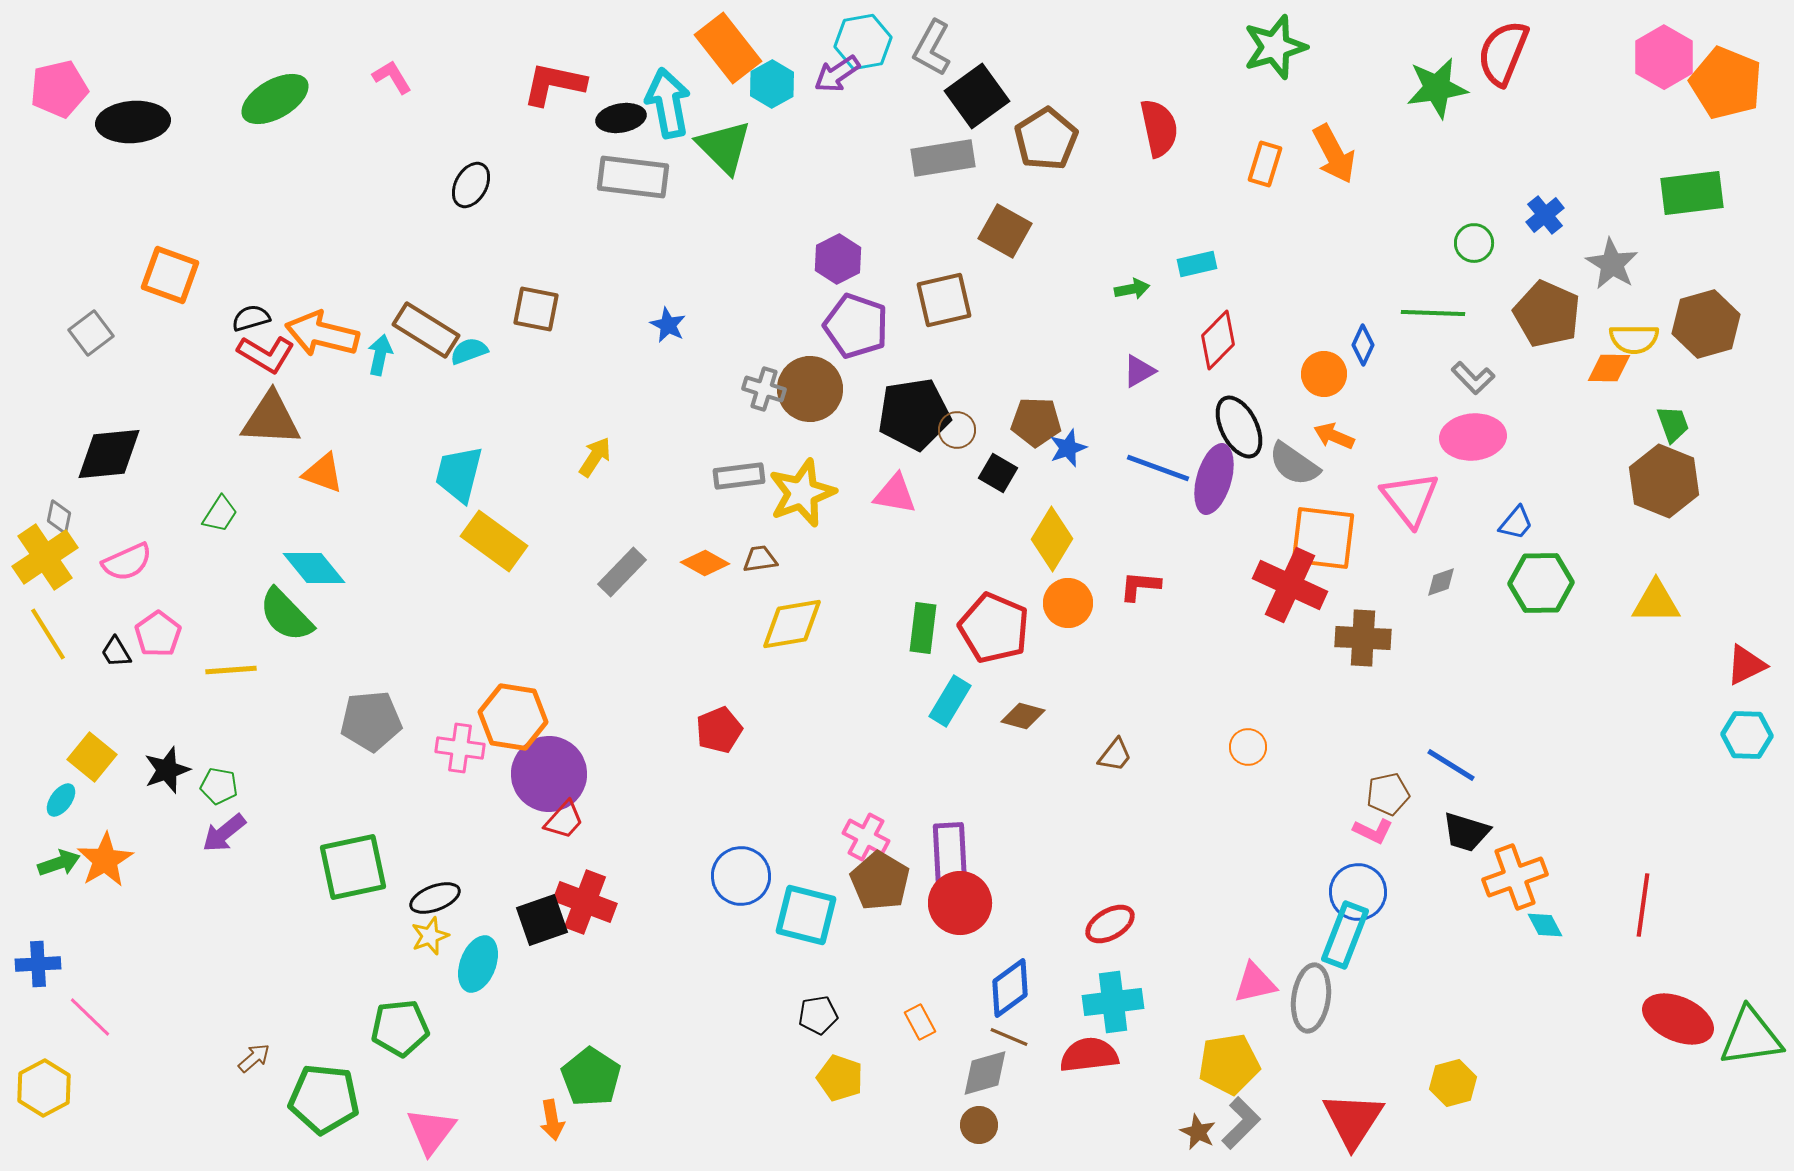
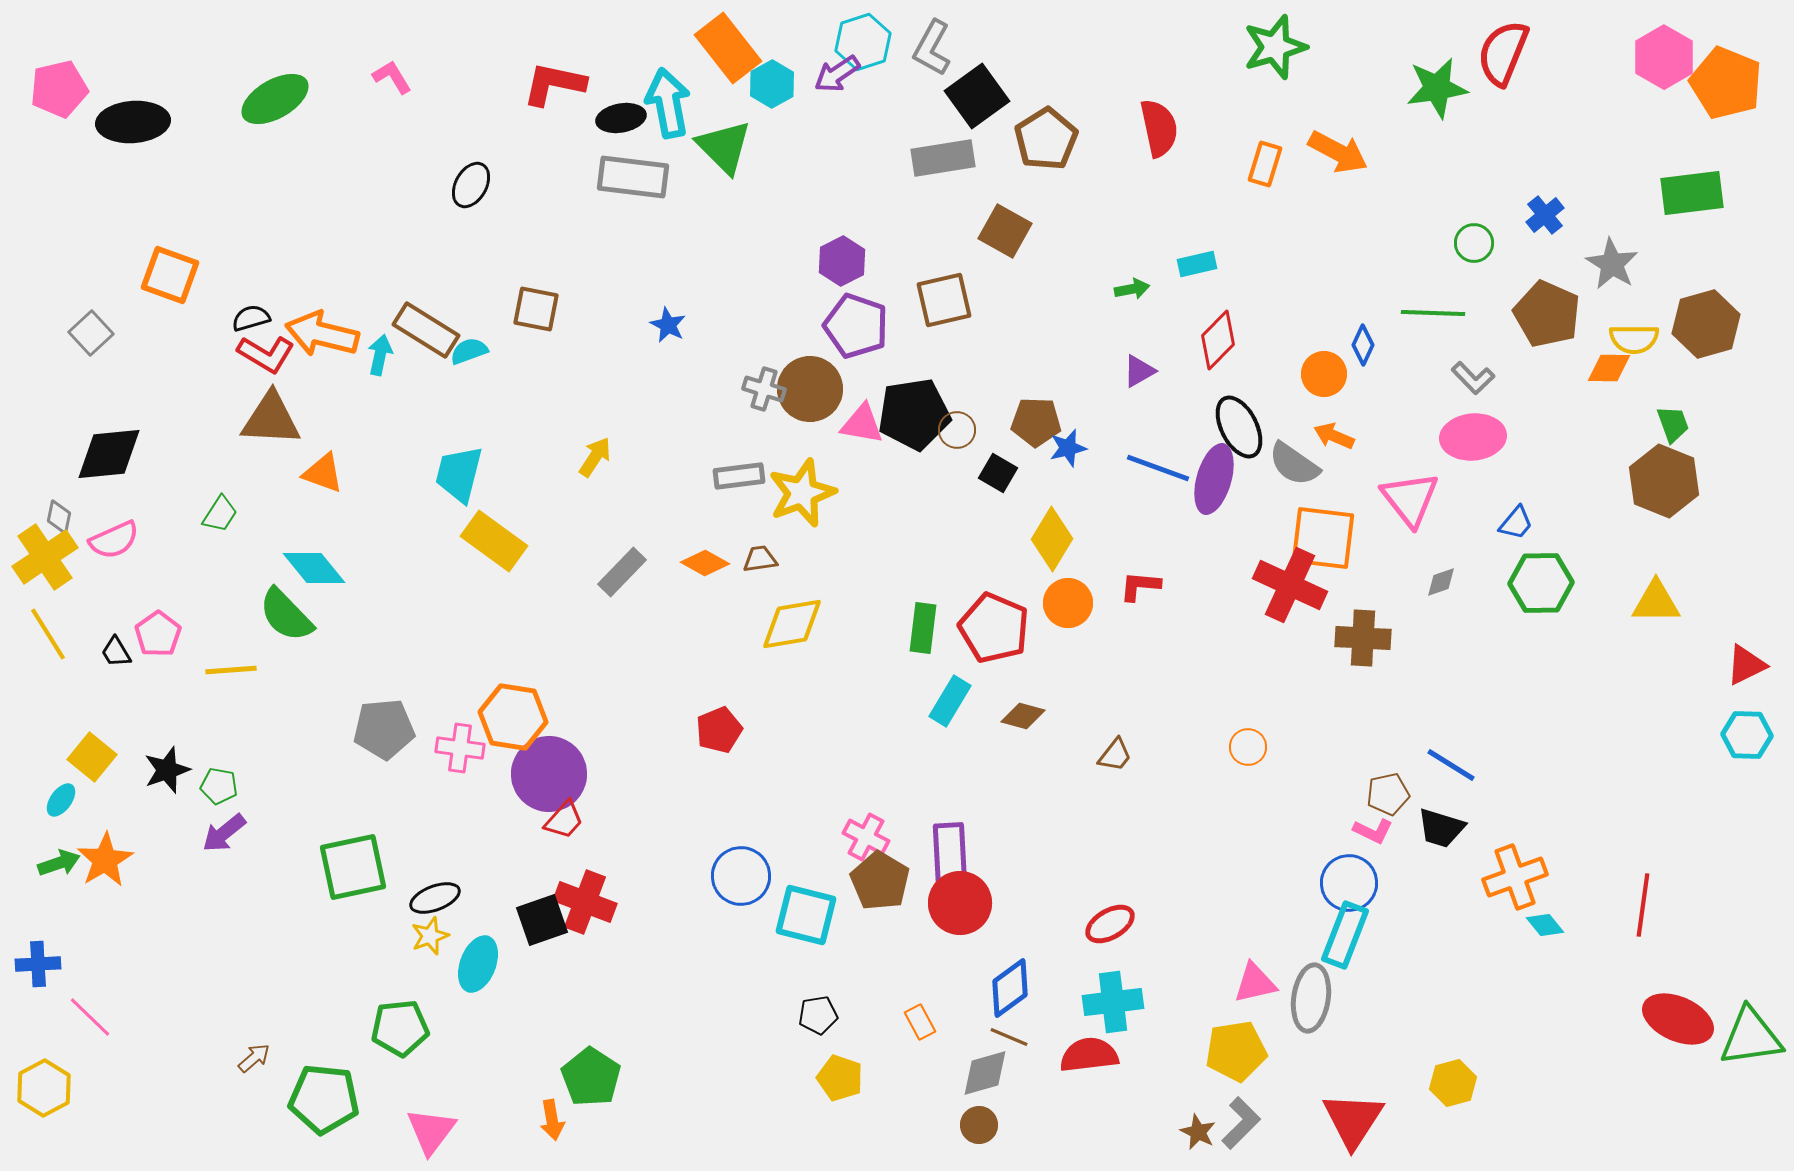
cyan hexagon at (863, 42): rotated 8 degrees counterclockwise
orange arrow at (1334, 154): moved 4 px right, 2 px up; rotated 34 degrees counterclockwise
purple hexagon at (838, 259): moved 4 px right, 2 px down
gray square at (91, 333): rotated 6 degrees counterclockwise
blue star at (1068, 448): rotated 6 degrees clockwise
pink triangle at (895, 494): moved 33 px left, 70 px up
pink semicircle at (127, 562): moved 13 px left, 22 px up
gray pentagon at (371, 721): moved 13 px right, 8 px down
black trapezoid at (1466, 832): moved 25 px left, 4 px up
blue circle at (1358, 892): moved 9 px left, 9 px up
cyan diamond at (1545, 925): rotated 12 degrees counterclockwise
yellow pentagon at (1229, 1064): moved 7 px right, 13 px up
